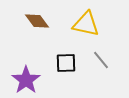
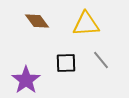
yellow triangle: rotated 16 degrees counterclockwise
